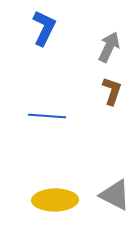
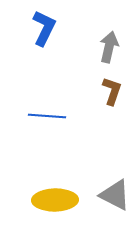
gray arrow: rotated 12 degrees counterclockwise
